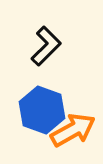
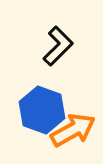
black L-shape: moved 12 px right
